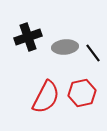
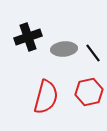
gray ellipse: moved 1 px left, 2 px down
red hexagon: moved 7 px right, 1 px up
red semicircle: rotated 12 degrees counterclockwise
